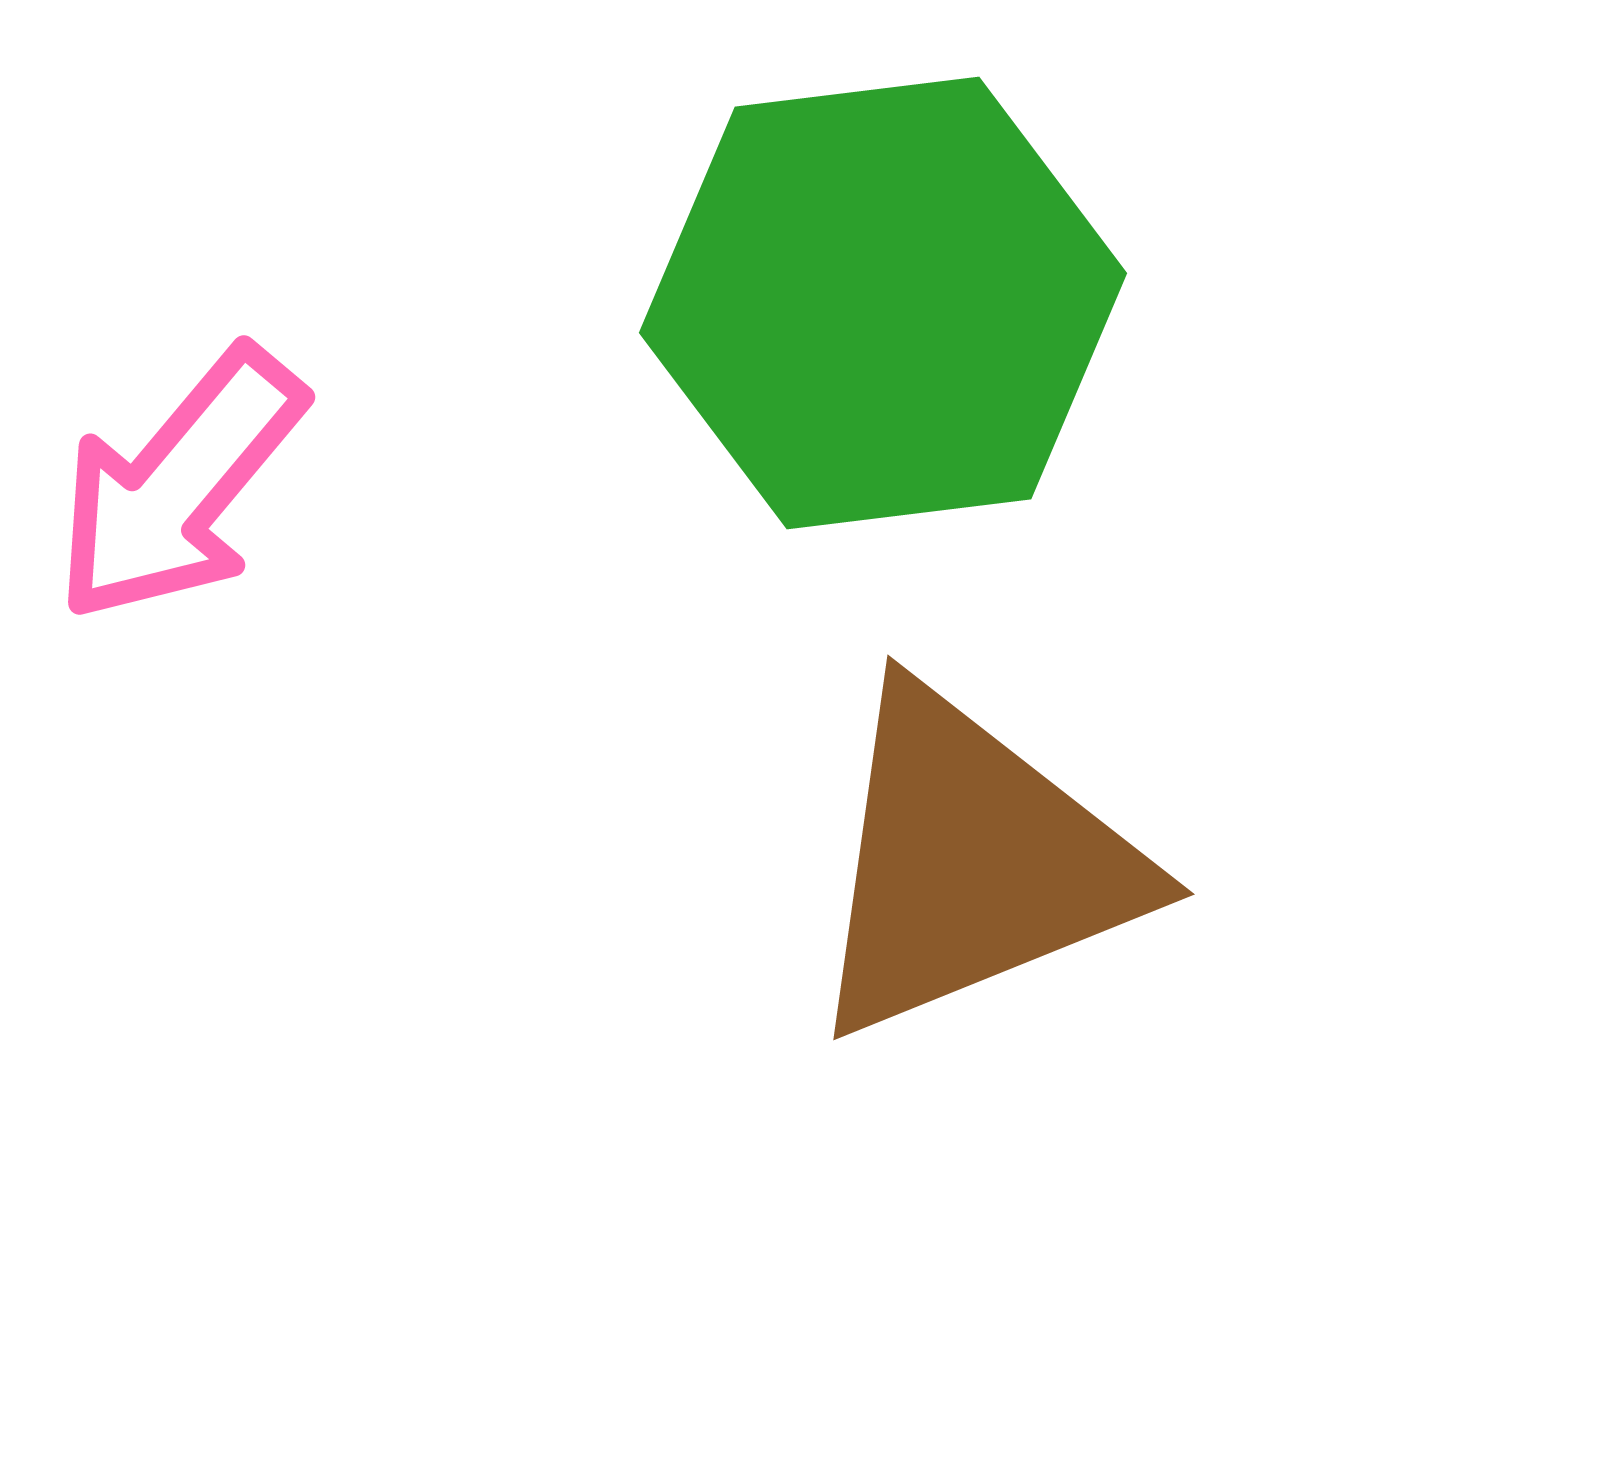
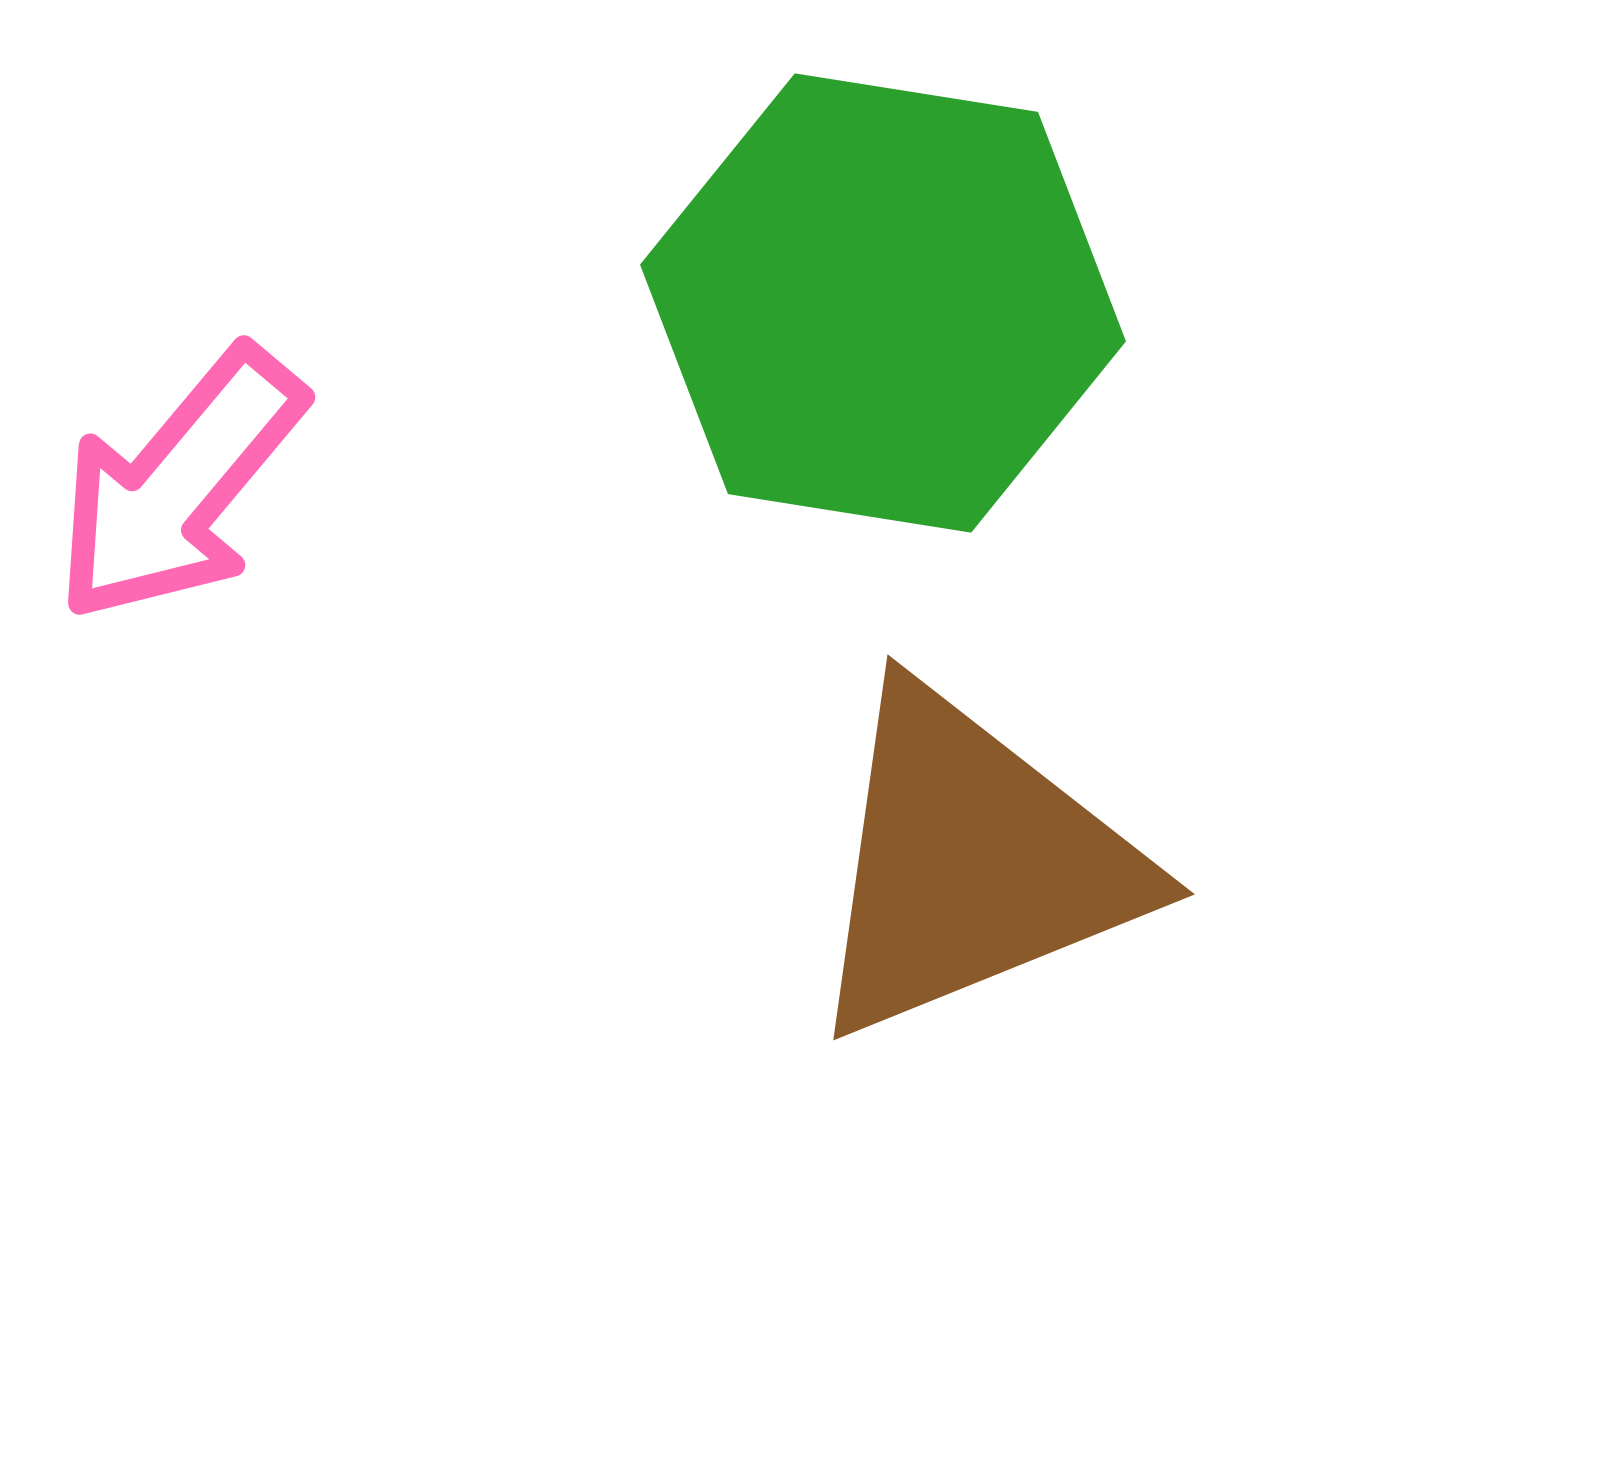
green hexagon: rotated 16 degrees clockwise
